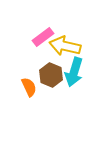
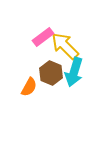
yellow arrow: rotated 32 degrees clockwise
brown hexagon: moved 2 px up
orange semicircle: rotated 54 degrees clockwise
